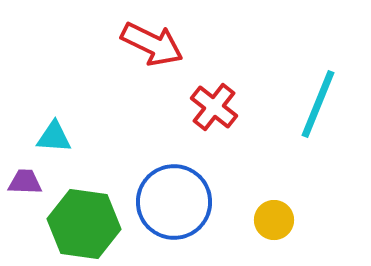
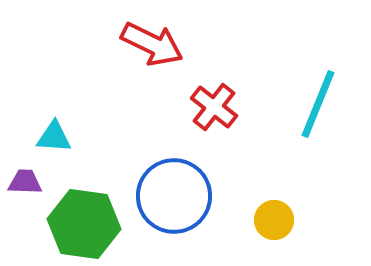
blue circle: moved 6 px up
